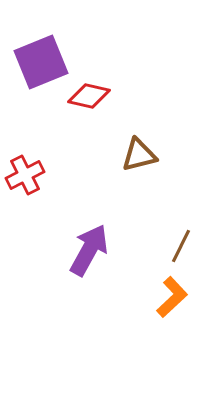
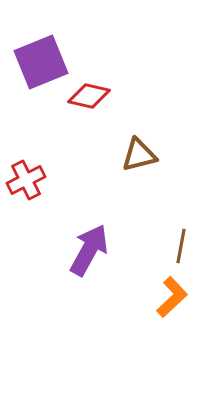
red cross: moved 1 px right, 5 px down
brown line: rotated 16 degrees counterclockwise
